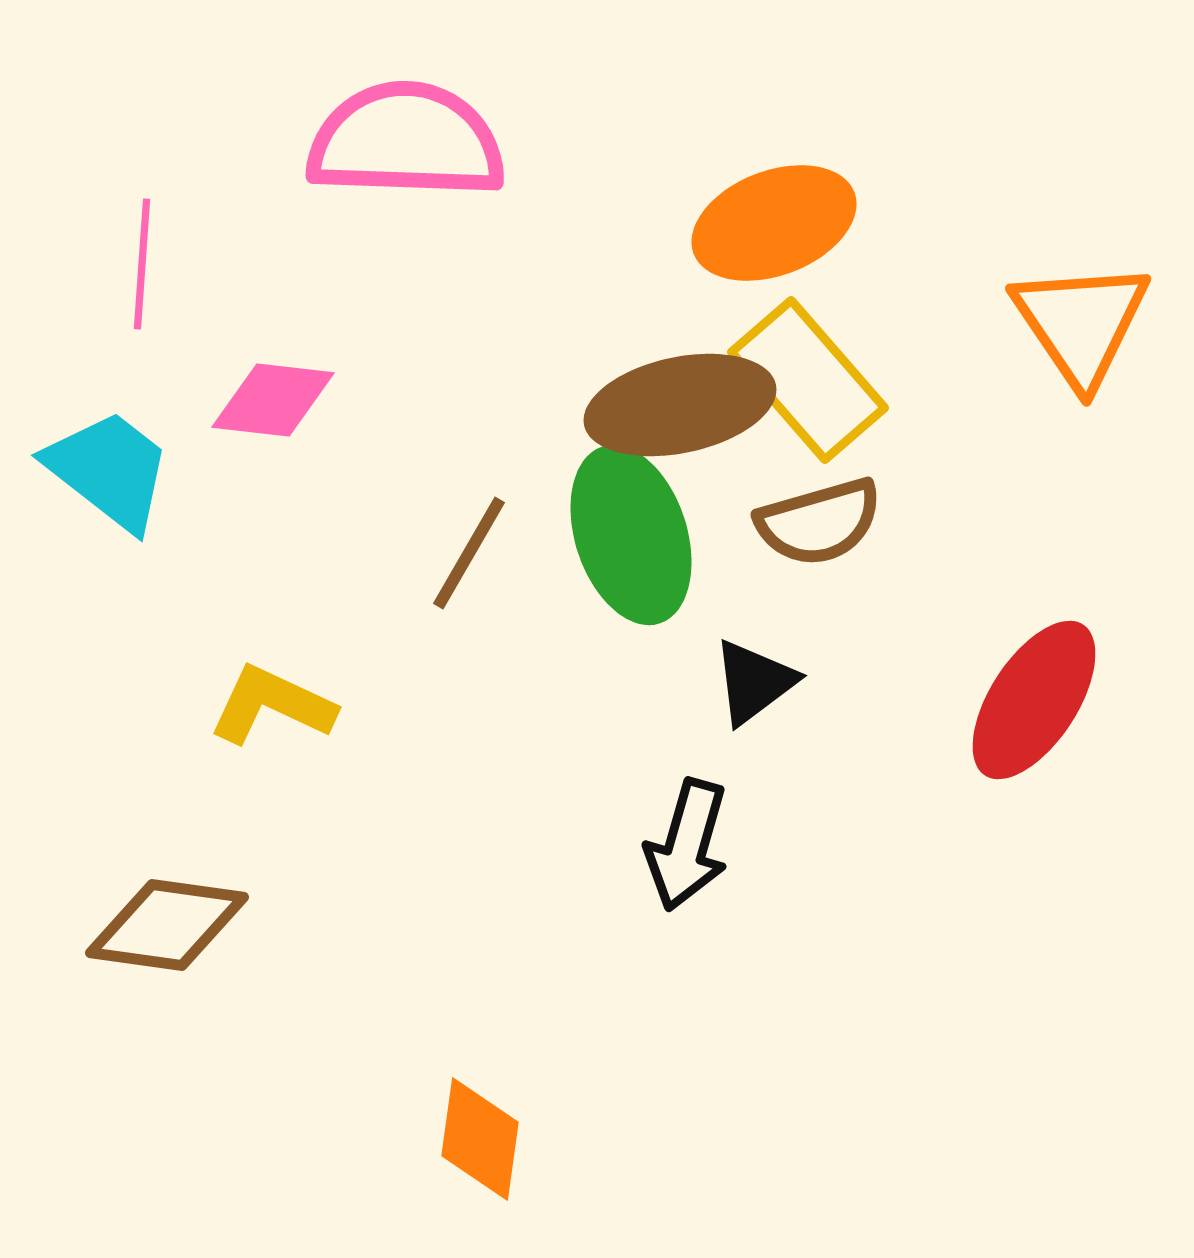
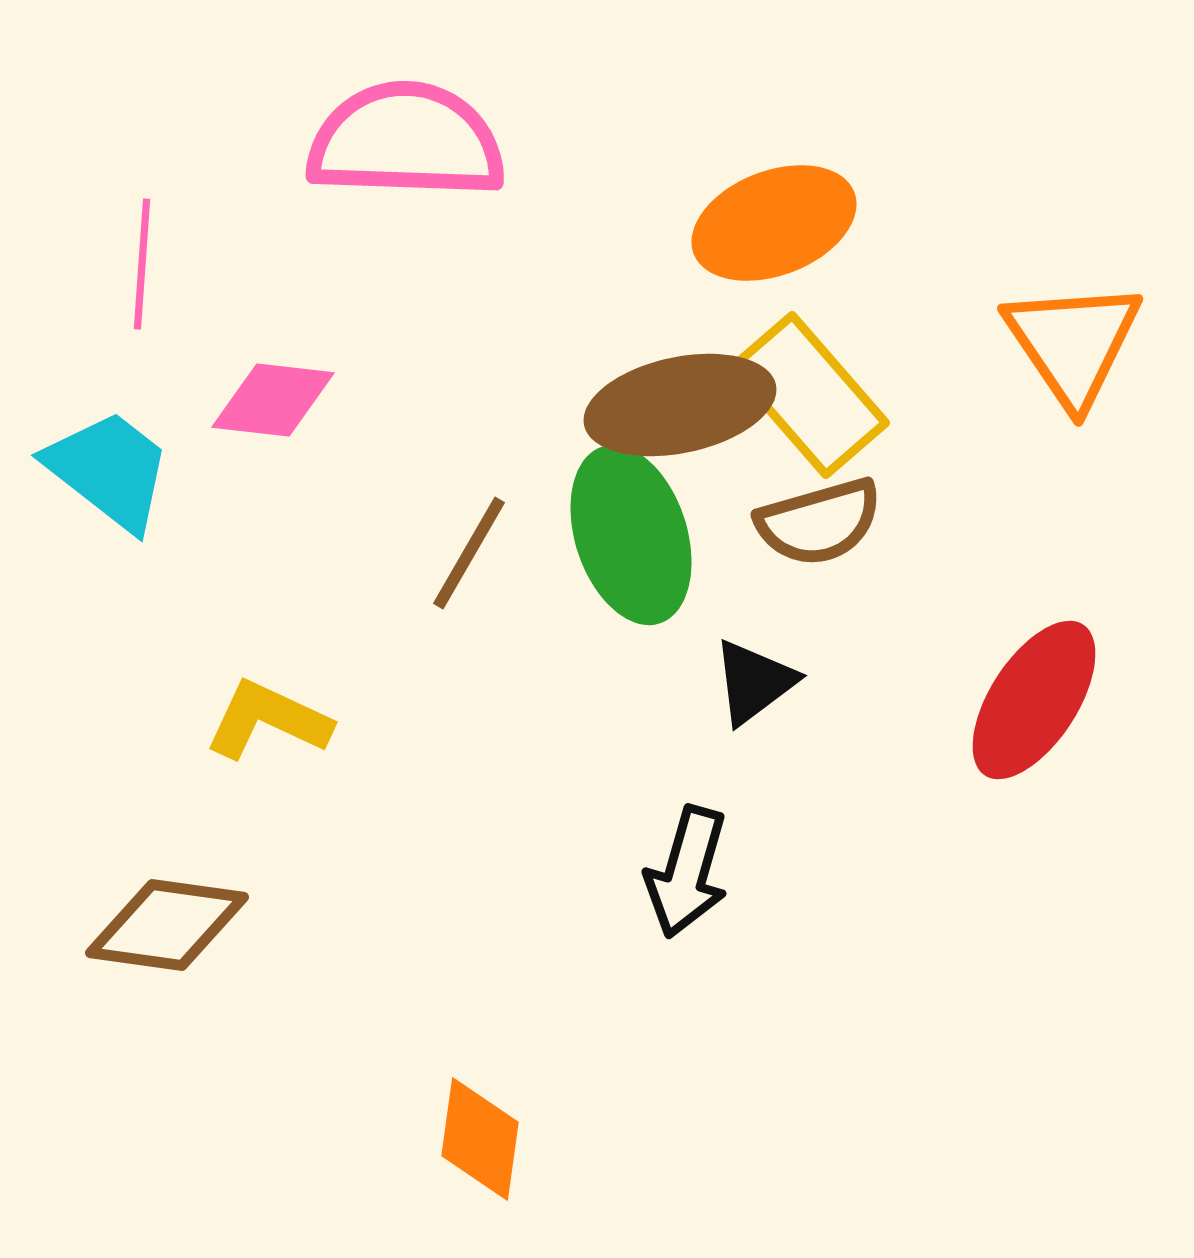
orange triangle: moved 8 px left, 20 px down
yellow rectangle: moved 1 px right, 15 px down
yellow L-shape: moved 4 px left, 15 px down
black arrow: moved 27 px down
